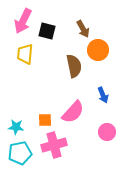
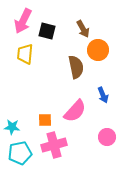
brown semicircle: moved 2 px right, 1 px down
pink semicircle: moved 2 px right, 1 px up
cyan star: moved 4 px left
pink circle: moved 5 px down
